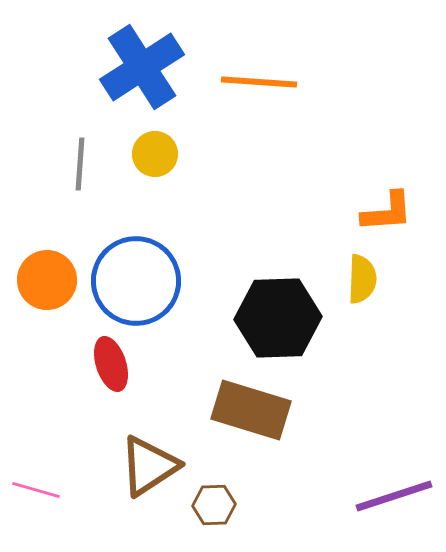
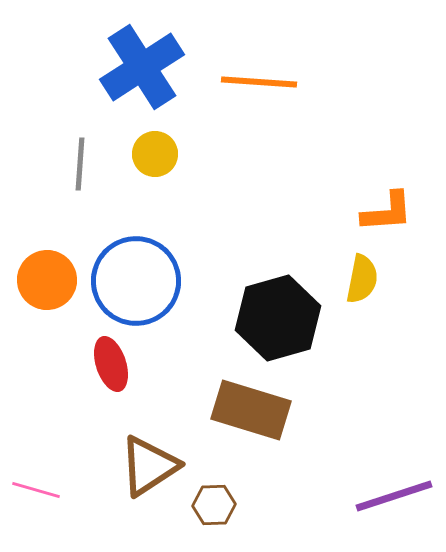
yellow semicircle: rotated 9 degrees clockwise
black hexagon: rotated 14 degrees counterclockwise
